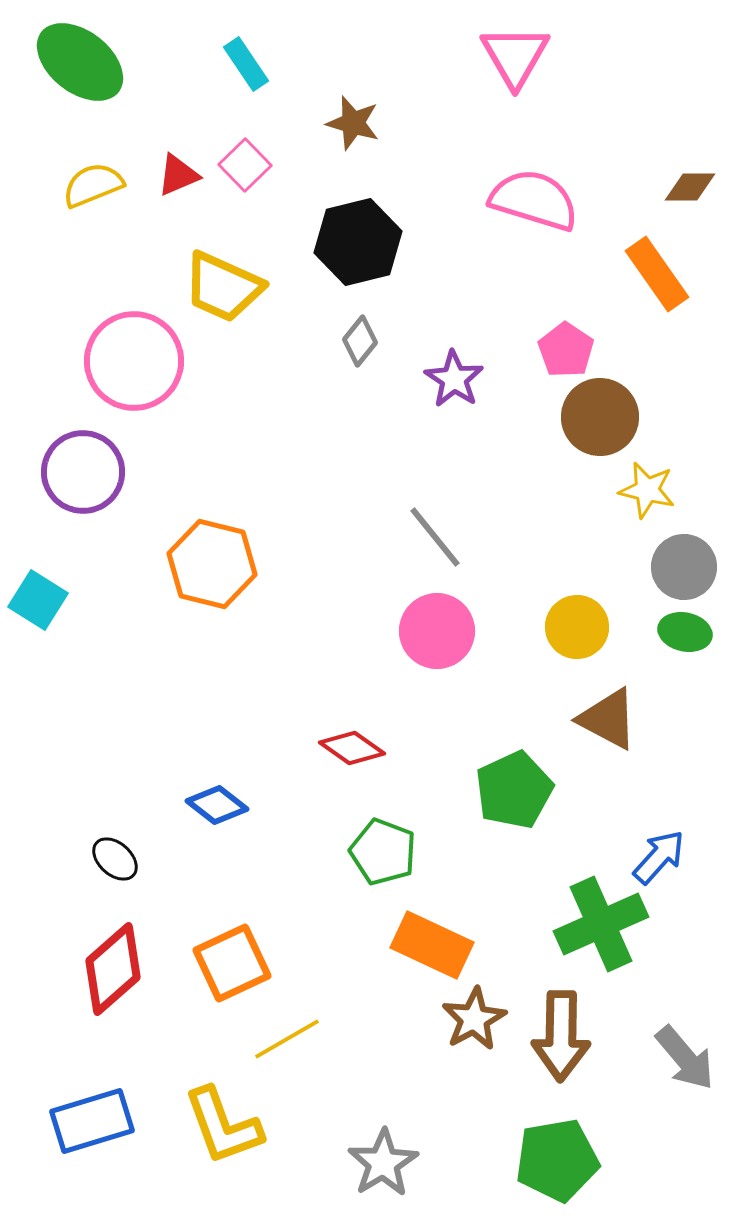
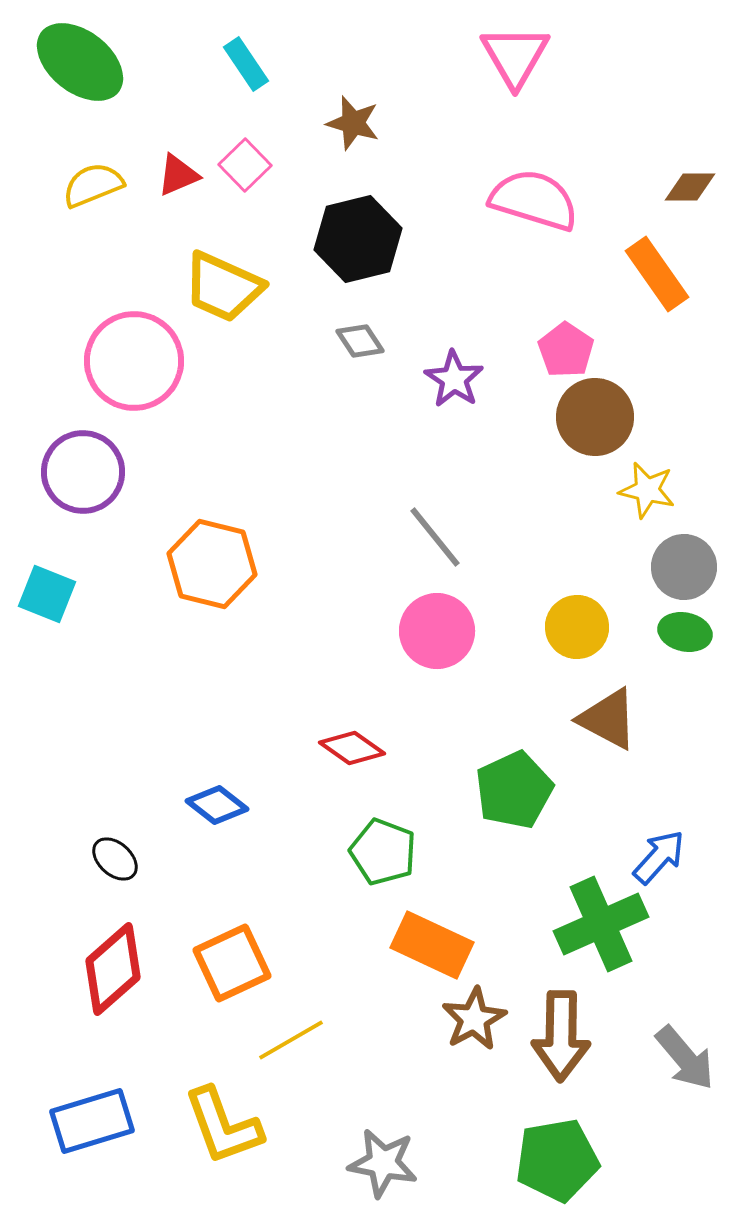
black hexagon at (358, 242): moved 3 px up
gray diamond at (360, 341): rotated 72 degrees counterclockwise
brown circle at (600, 417): moved 5 px left
cyan square at (38, 600): moved 9 px right, 6 px up; rotated 10 degrees counterclockwise
yellow line at (287, 1039): moved 4 px right, 1 px down
gray star at (383, 1163): rotated 30 degrees counterclockwise
